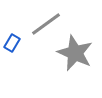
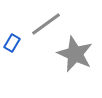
gray star: moved 1 px down
